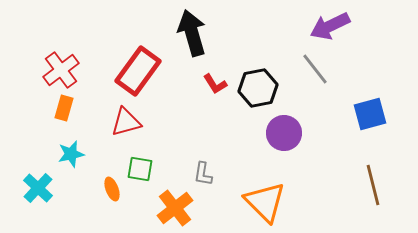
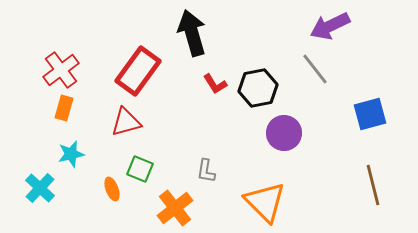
green square: rotated 12 degrees clockwise
gray L-shape: moved 3 px right, 3 px up
cyan cross: moved 2 px right
